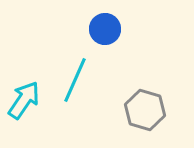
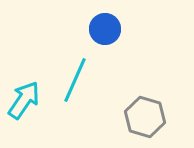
gray hexagon: moved 7 px down
